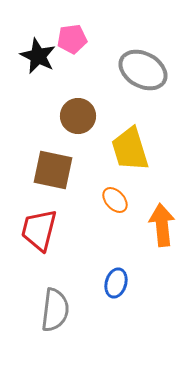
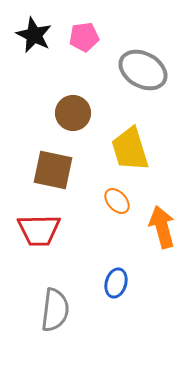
pink pentagon: moved 12 px right, 2 px up
black star: moved 4 px left, 21 px up
brown circle: moved 5 px left, 3 px up
orange ellipse: moved 2 px right, 1 px down
orange arrow: moved 2 px down; rotated 9 degrees counterclockwise
red trapezoid: rotated 105 degrees counterclockwise
